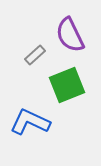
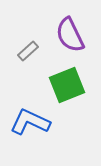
gray rectangle: moved 7 px left, 4 px up
